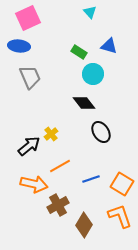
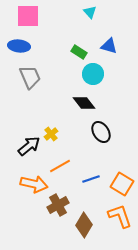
pink square: moved 2 px up; rotated 25 degrees clockwise
